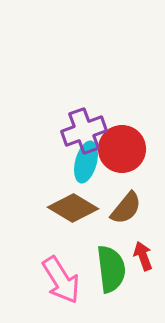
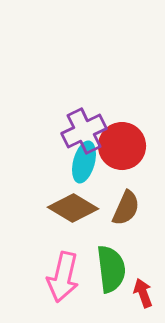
purple cross: rotated 6 degrees counterclockwise
red circle: moved 3 px up
cyan ellipse: moved 2 px left
brown semicircle: rotated 15 degrees counterclockwise
red arrow: moved 37 px down
pink arrow: moved 2 px right, 3 px up; rotated 45 degrees clockwise
